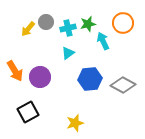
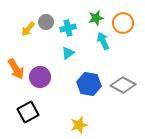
green star: moved 8 px right, 6 px up
orange arrow: moved 1 px right, 2 px up
blue hexagon: moved 1 px left, 5 px down; rotated 15 degrees clockwise
yellow star: moved 4 px right, 2 px down
